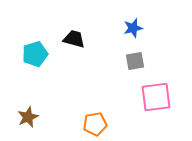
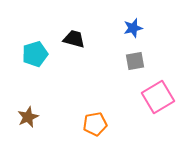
pink square: moved 2 px right; rotated 24 degrees counterclockwise
